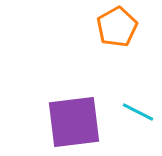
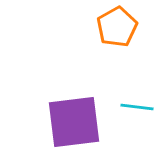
cyan line: moved 1 px left, 5 px up; rotated 20 degrees counterclockwise
